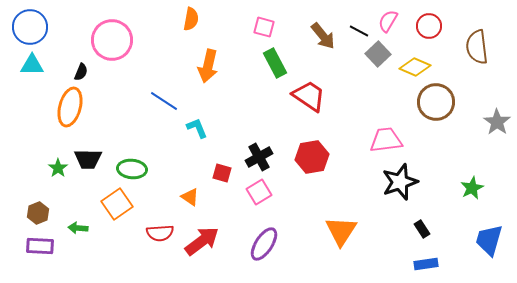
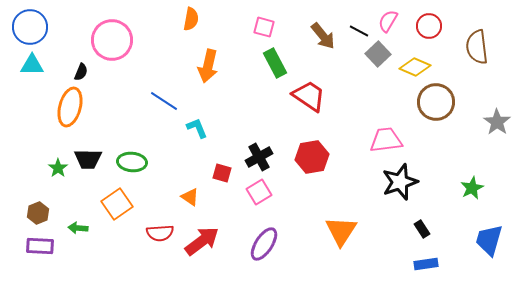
green ellipse at (132, 169): moved 7 px up
